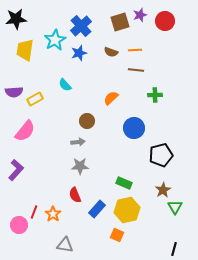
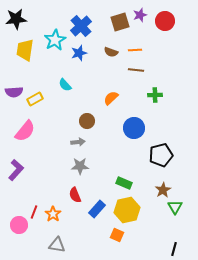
gray triangle: moved 8 px left
